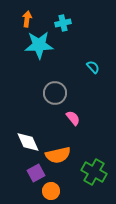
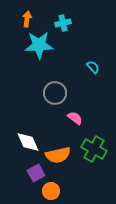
pink semicircle: moved 2 px right; rotated 14 degrees counterclockwise
green cross: moved 23 px up
